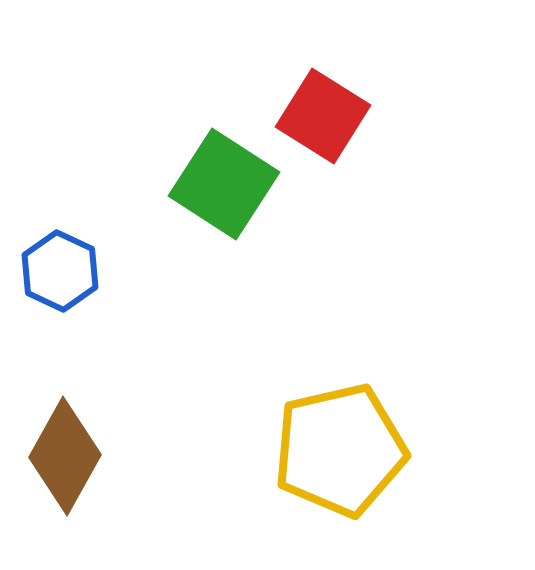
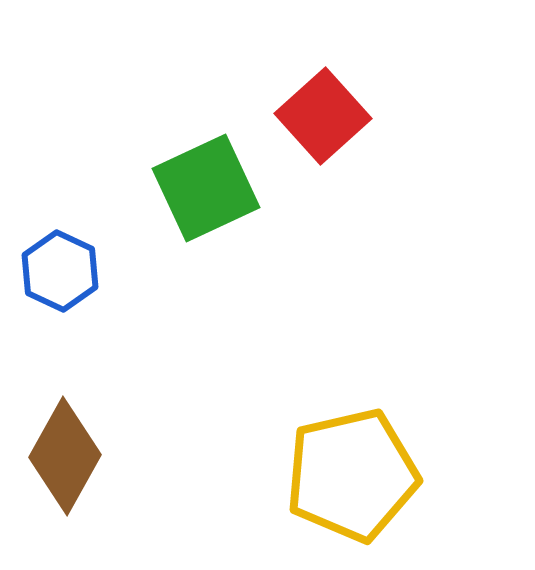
red square: rotated 16 degrees clockwise
green square: moved 18 px left, 4 px down; rotated 32 degrees clockwise
yellow pentagon: moved 12 px right, 25 px down
